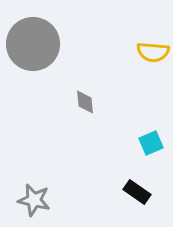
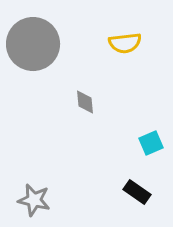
yellow semicircle: moved 28 px left, 9 px up; rotated 12 degrees counterclockwise
